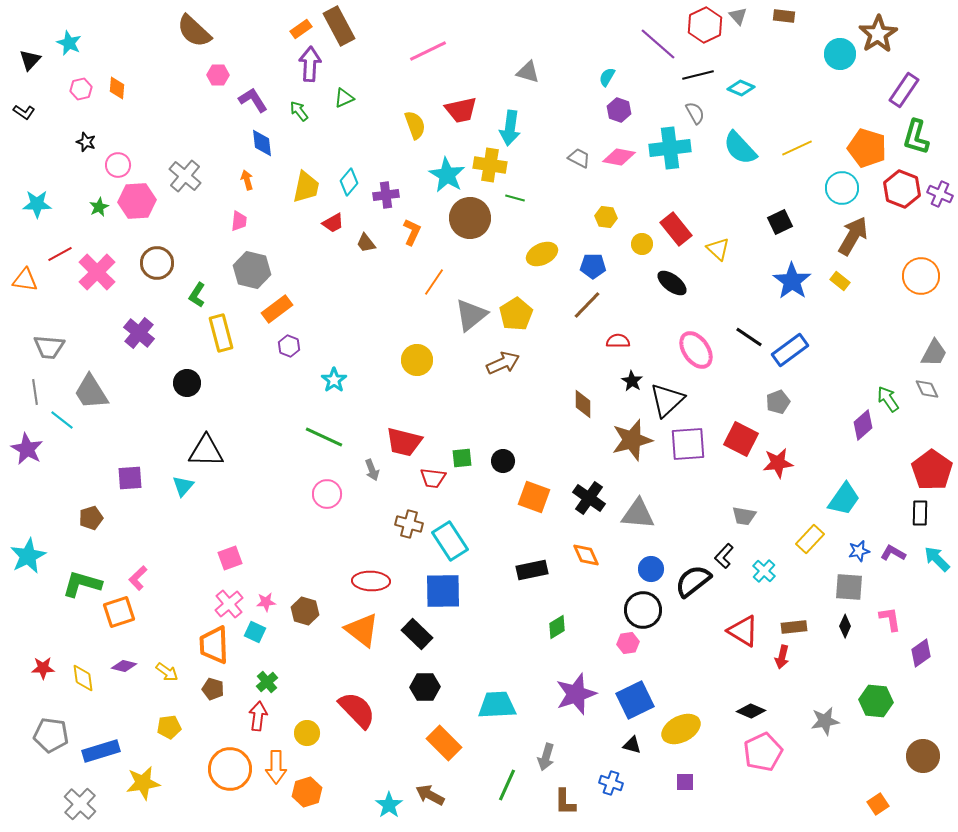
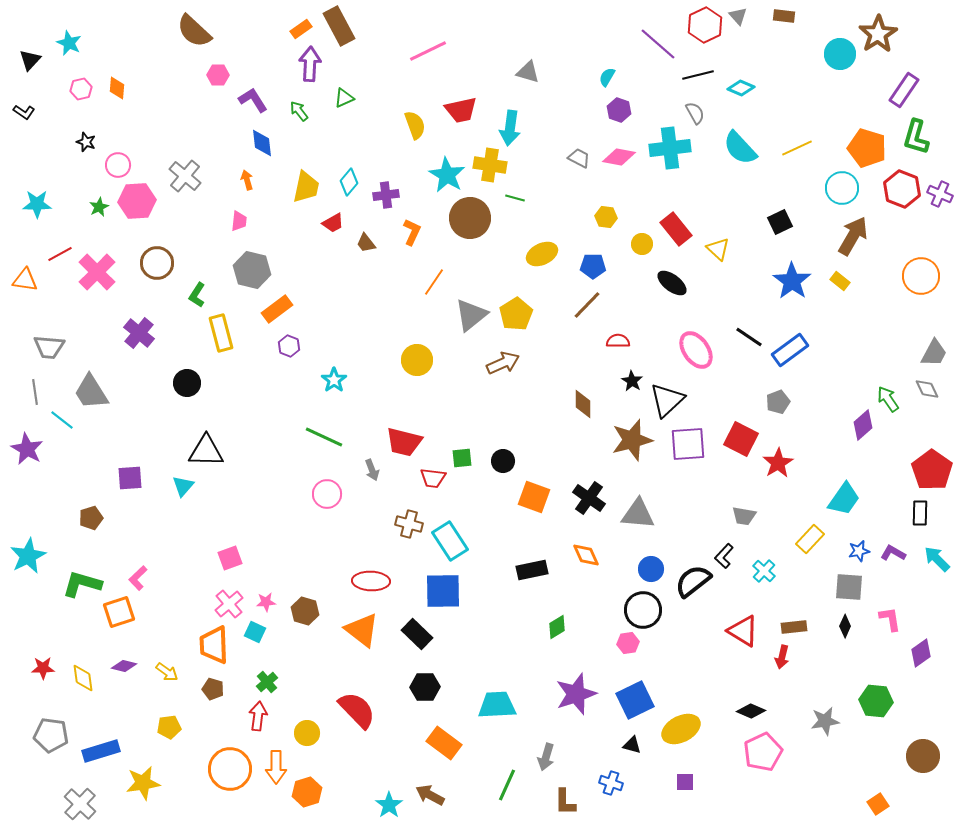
red star at (778, 463): rotated 24 degrees counterclockwise
orange rectangle at (444, 743): rotated 8 degrees counterclockwise
